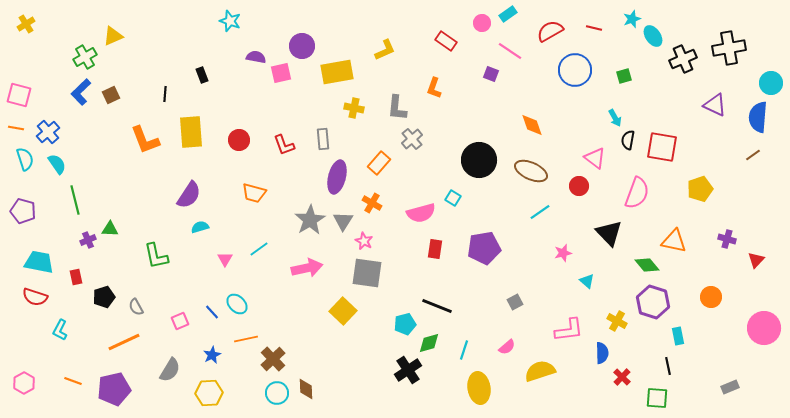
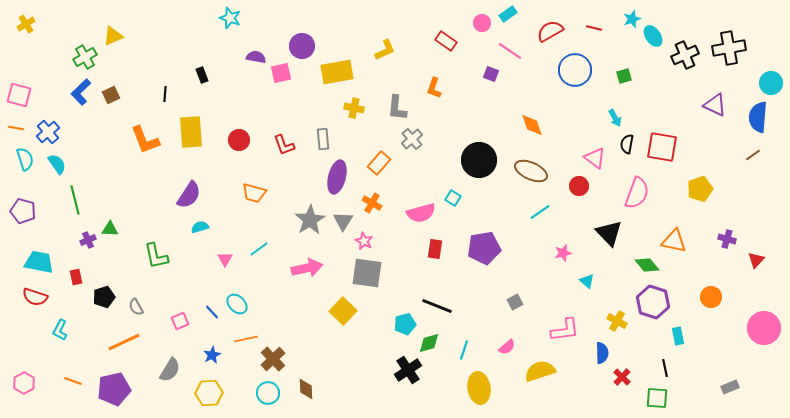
cyan star at (230, 21): moved 3 px up
black cross at (683, 59): moved 2 px right, 4 px up
black semicircle at (628, 140): moved 1 px left, 4 px down
pink L-shape at (569, 330): moved 4 px left
black line at (668, 366): moved 3 px left, 2 px down
cyan circle at (277, 393): moved 9 px left
